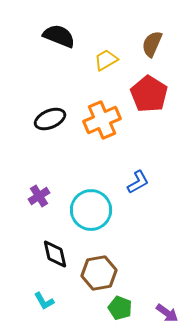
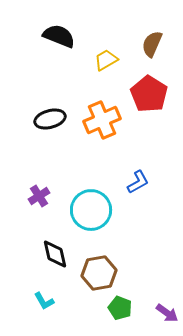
black ellipse: rotated 8 degrees clockwise
